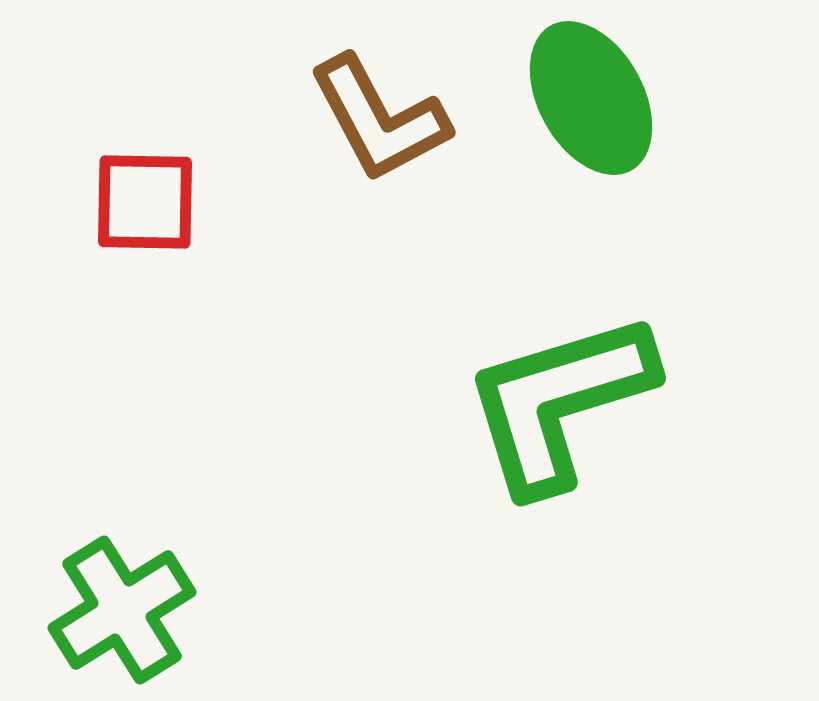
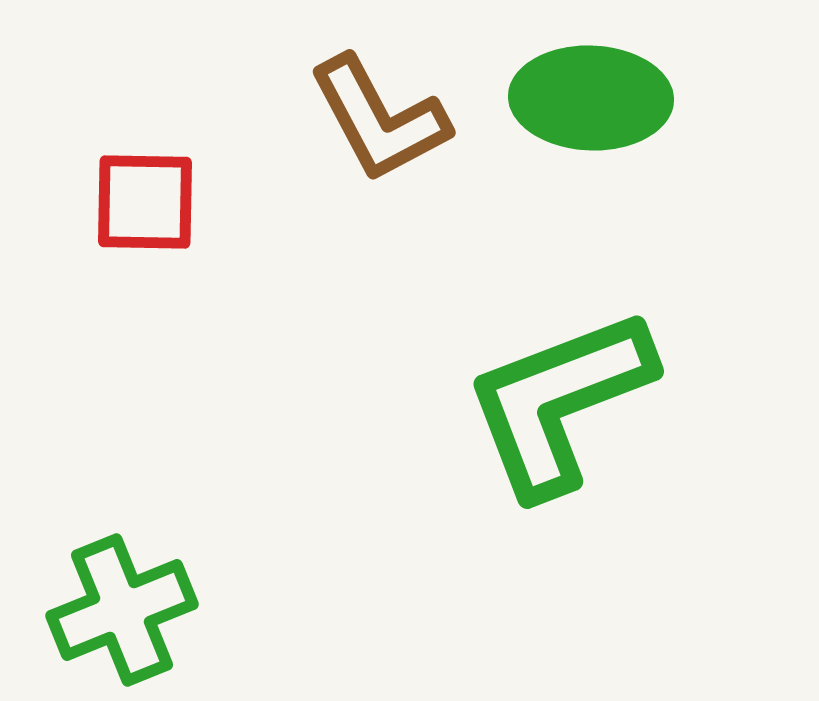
green ellipse: rotated 59 degrees counterclockwise
green L-shape: rotated 4 degrees counterclockwise
green cross: rotated 10 degrees clockwise
